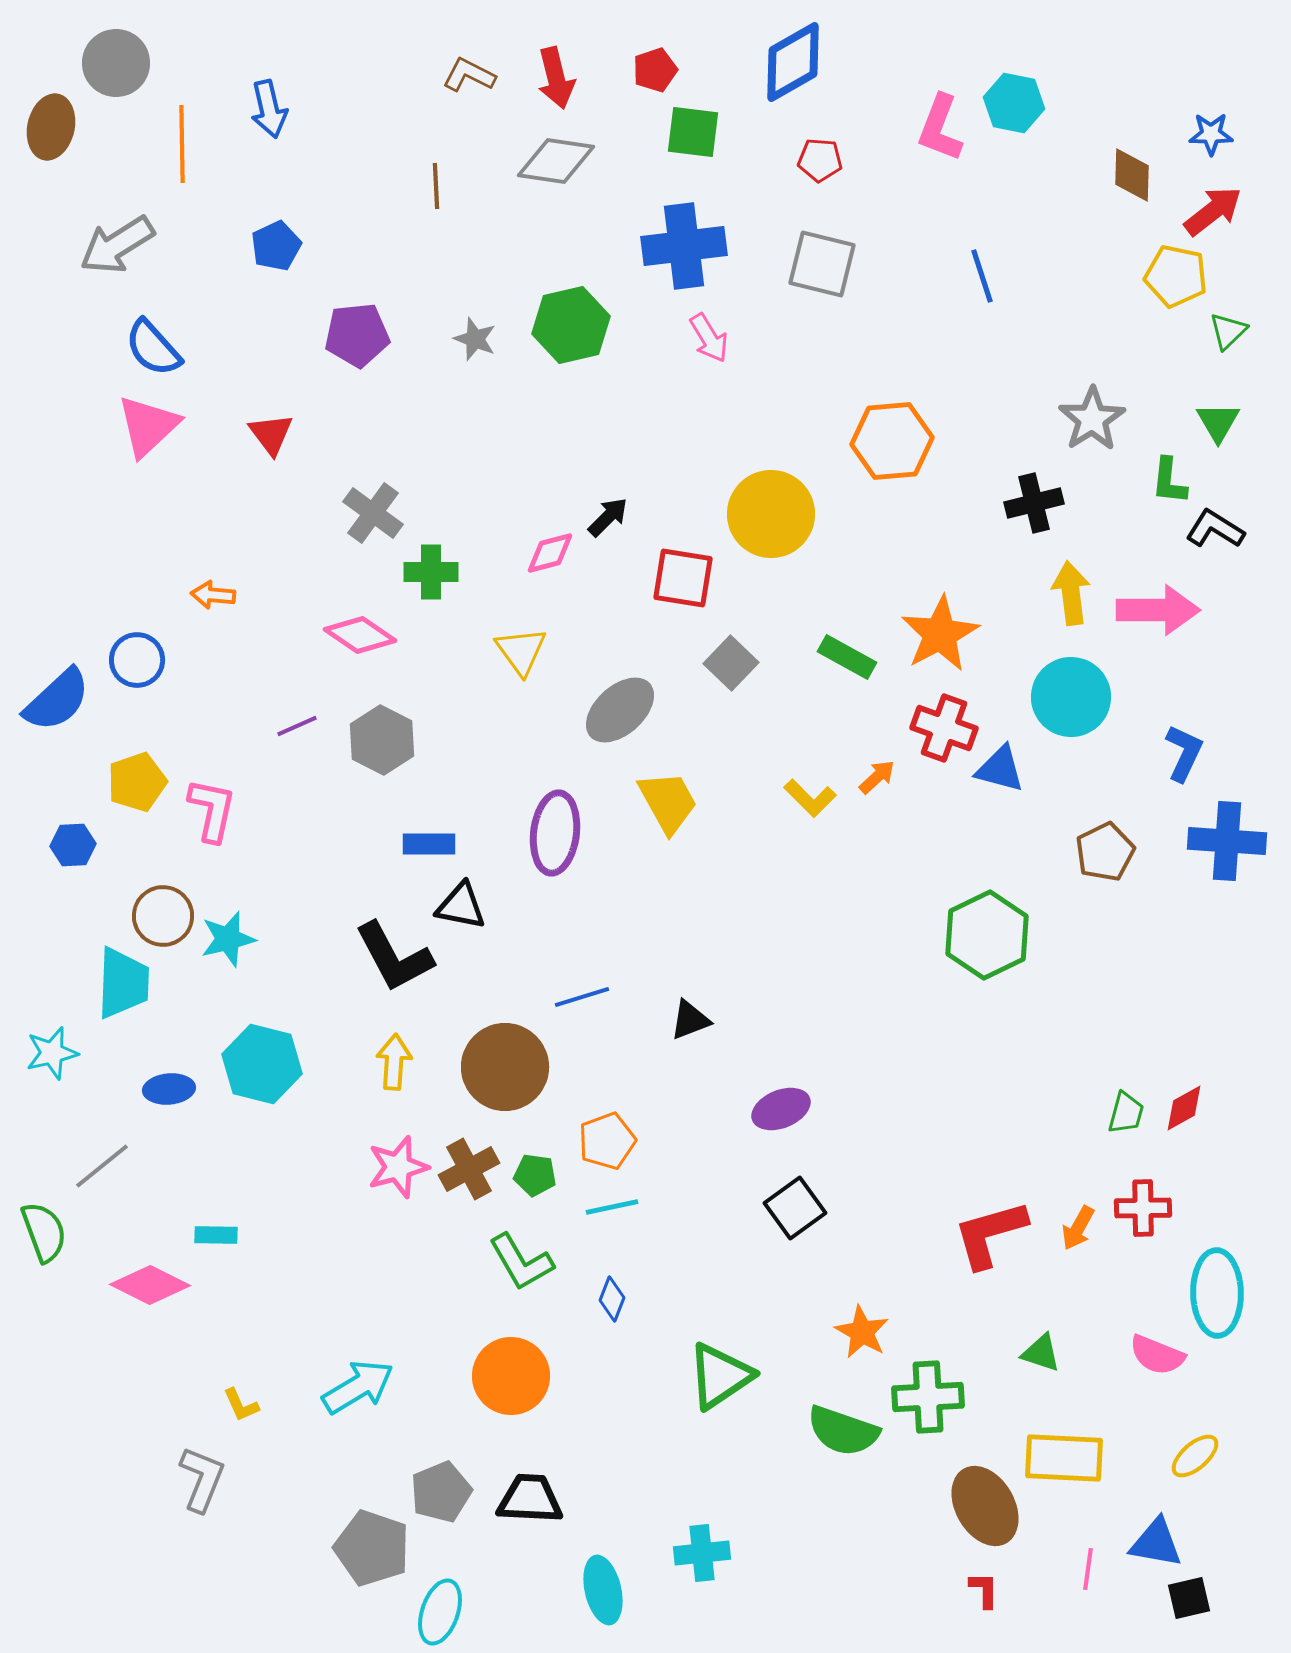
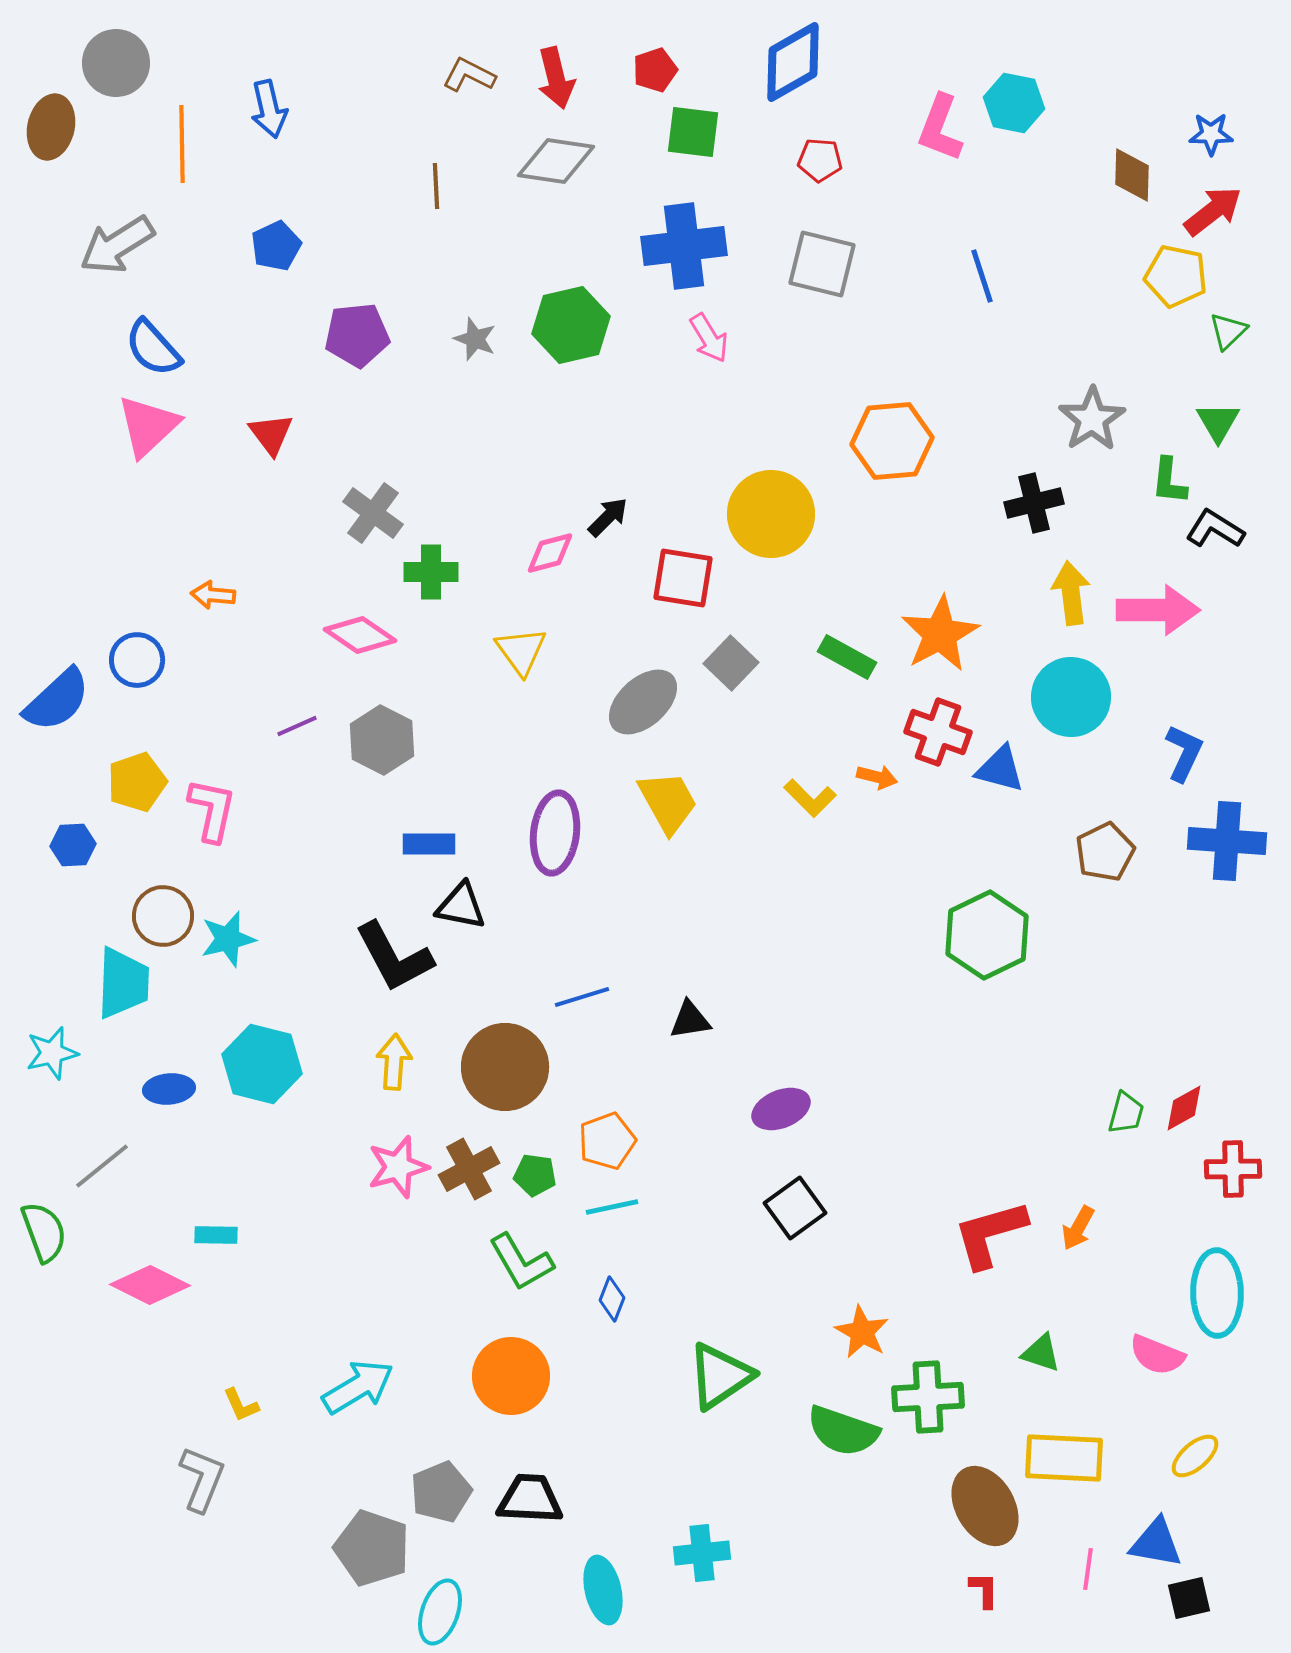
gray ellipse at (620, 710): moved 23 px right, 8 px up
red cross at (944, 728): moved 6 px left, 4 px down
orange arrow at (877, 777): rotated 57 degrees clockwise
black triangle at (690, 1020): rotated 12 degrees clockwise
red cross at (1143, 1208): moved 90 px right, 39 px up
